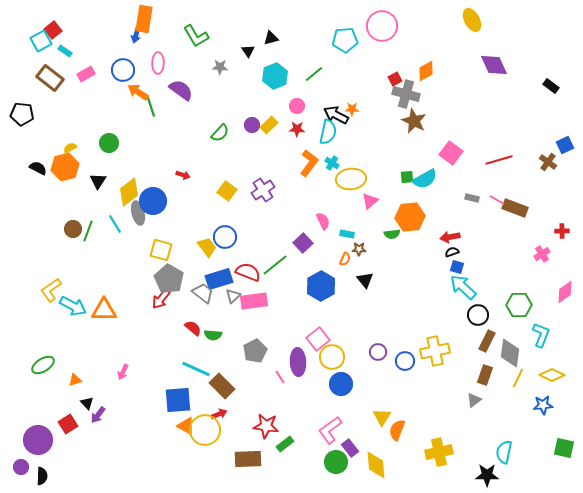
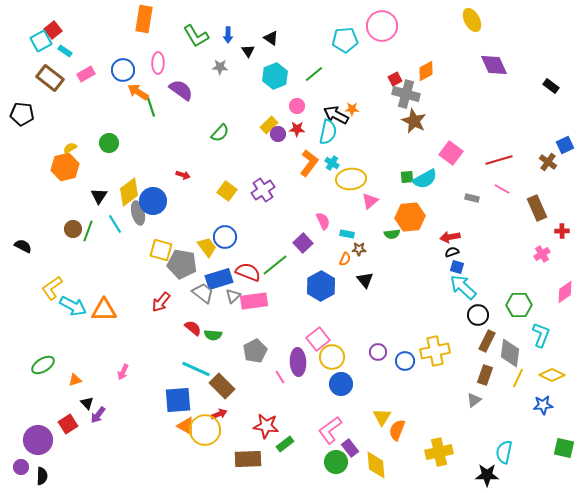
blue arrow at (136, 35): moved 92 px right; rotated 14 degrees counterclockwise
black triangle at (271, 38): rotated 49 degrees clockwise
purple circle at (252, 125): moved 26 px right, 9 px down
black semicircle at (38, 168): moved 15 px left, 78 px down
black triangle at (98, 181): moved 1 px right, 15 px down
pink line at (497, 200): moved 5 px right, 11 px up
brown rectangle at (515, 208): moved 22 px right; rotated 45 degrees clockwise
gray pentagon at (169, 279): moved 13 px right, 15 px up; rotated 20 degrees counterclockwise
yellow L-shape at (51, 290): moved 1 px right, 2 px up
red arrow at (161, 299): moved 3 px down
